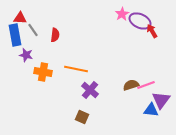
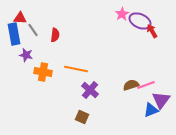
blue rectangle: moved 1 px left, 1 px up
blue triangle: rotated 28 degrees counterclockwise
